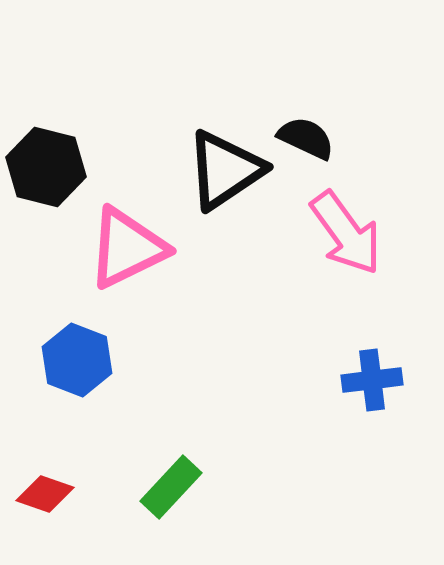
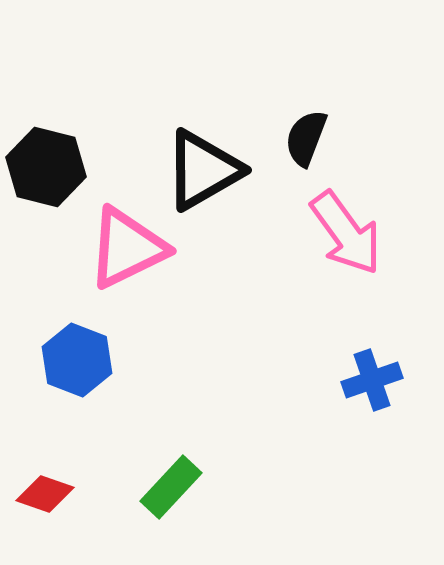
black semicircle: rotated 94 degrees counterclockwise
black triangle: moved 22 px left; rotated 4 degrees clockwise
blue cross: rotated 12 degrees counterclockwise
